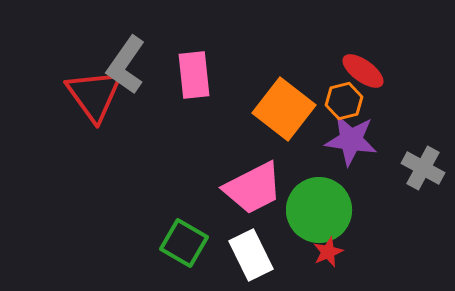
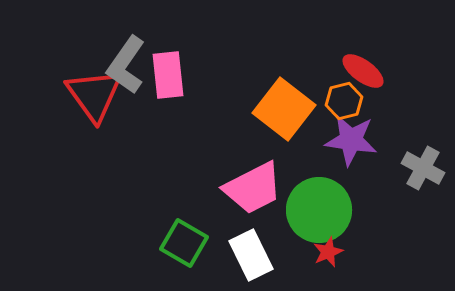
pink rectangle: moved 26 px left
